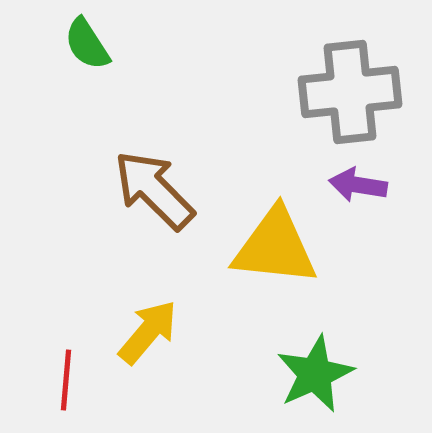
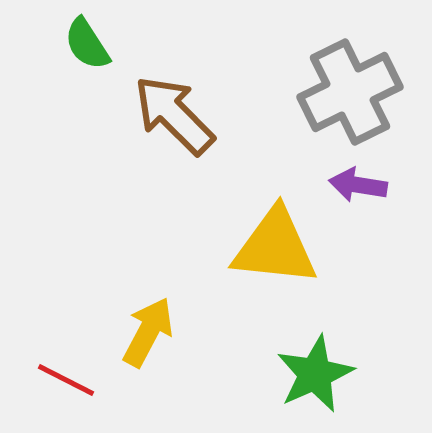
gray cross: rotated 20 degrees counterclockwise
brown arrow: moved 20 px right, 75 px up
yellow arrow: rotated 12 degrees counterclockwise
red line: rotated 68 degrees counterclockwise
